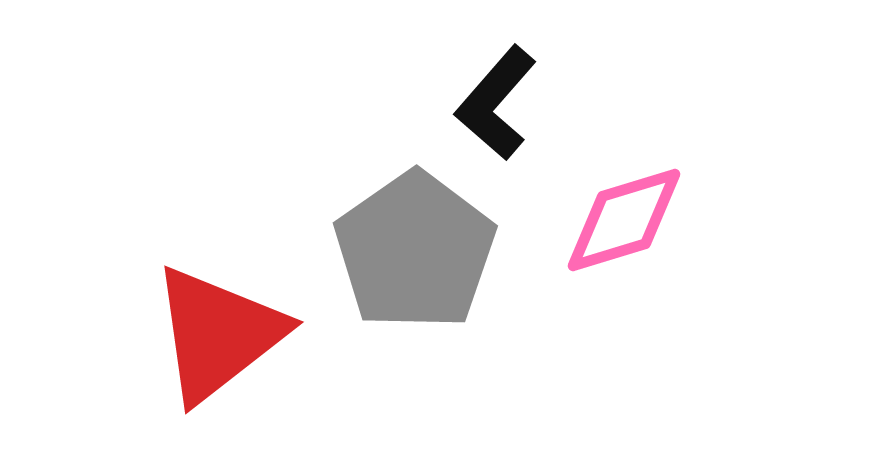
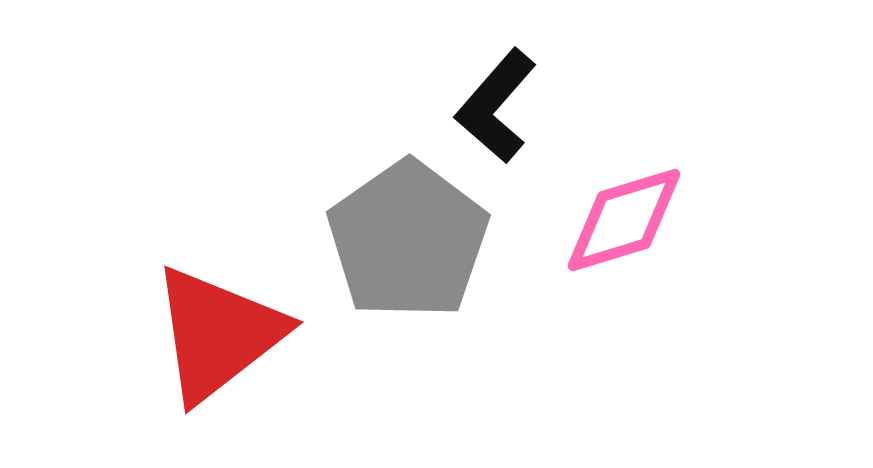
black L-shape: moved 3 px down
gray pentagon: moved 7 px left, 11 px up
